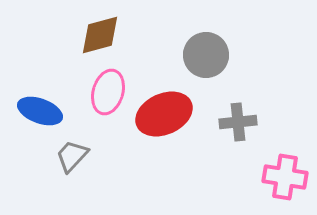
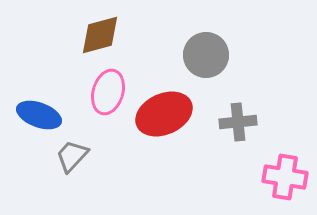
blue ellipse: moved 1 px left, 4 px down
